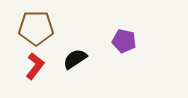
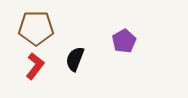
purple pentagon: rotated 30 degrees clockwise
black semicircle: rotated 35 degrees counterclockwise
